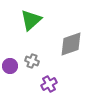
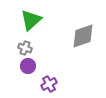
gray diamond: moved 12 px right, 8 px up
gray cross: moved 7 px left, 13 px up
purple circle: moved 18 px right
